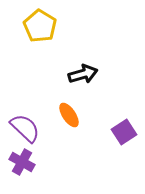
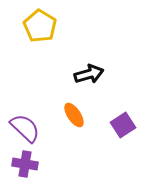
black arrow: moved 6 px right
orange ellipse: moved 5 px right
purple square: moved 1 px left, 7 px up
purple cross: moved 3 px right, 2 px down; rotated 20 degrees counterclockwise
